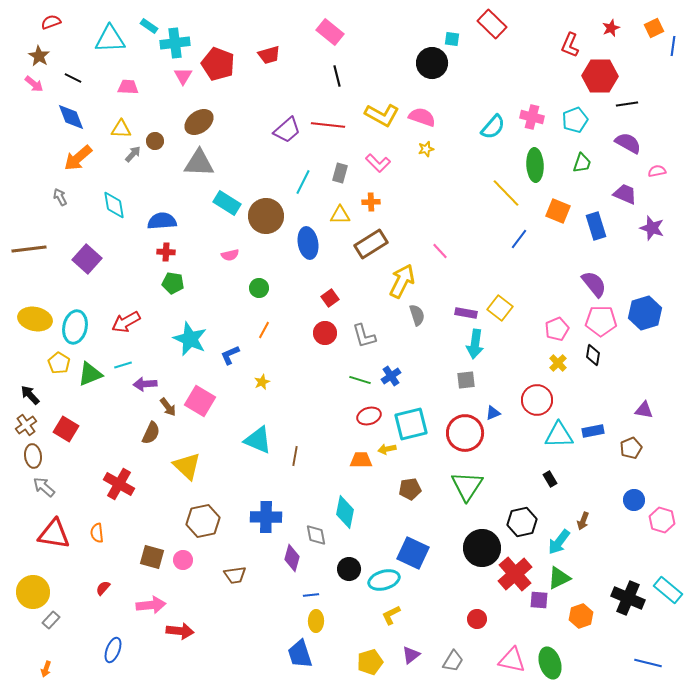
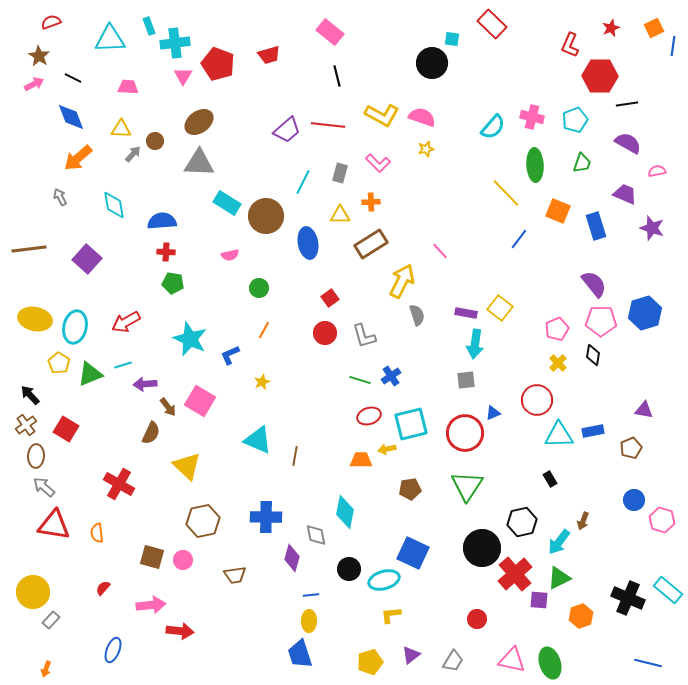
cyan rectangle at (149, 26): rotated 36 degrees clockwise
pink arrow at (34, 84): rotated 66 degrees counterclockwise
brown ellipse at (33, 456): moved 3 px right; rotated 10 degrees clockwise
red triangle at (54, 534): moved 9 px up
yellow L-shape at (391, 615): rotated 20 degrees clockwise
yellow ellipse at (316, 621): moved 7 px left
